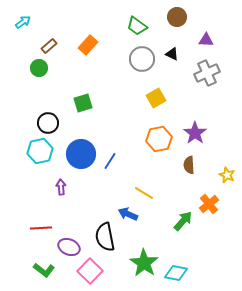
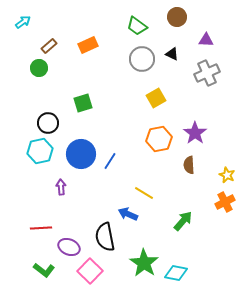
orange rectangle: rotated 24 degrees clockwise
orange cross: moved 16 px right, 2 px up; rotated 12 degrees clockwise
